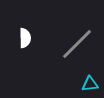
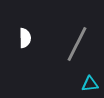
gray line: rotated 18 degrees counterclockwise
